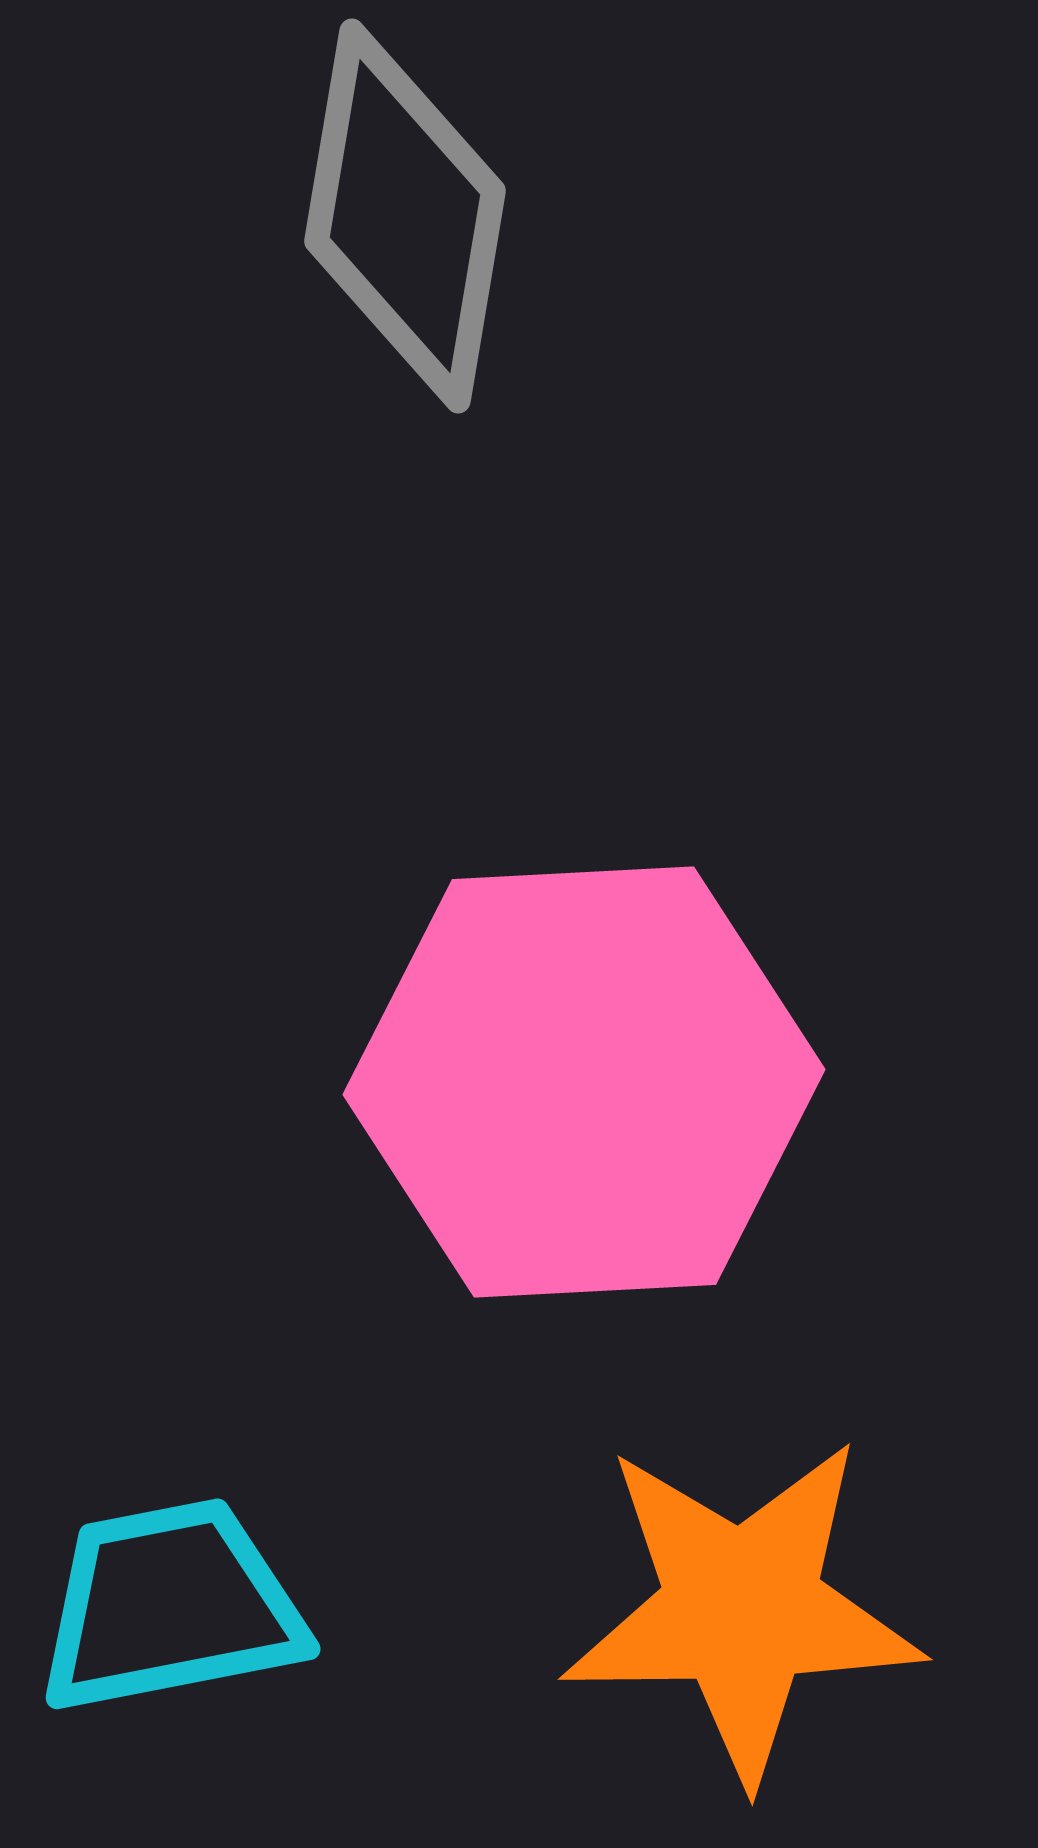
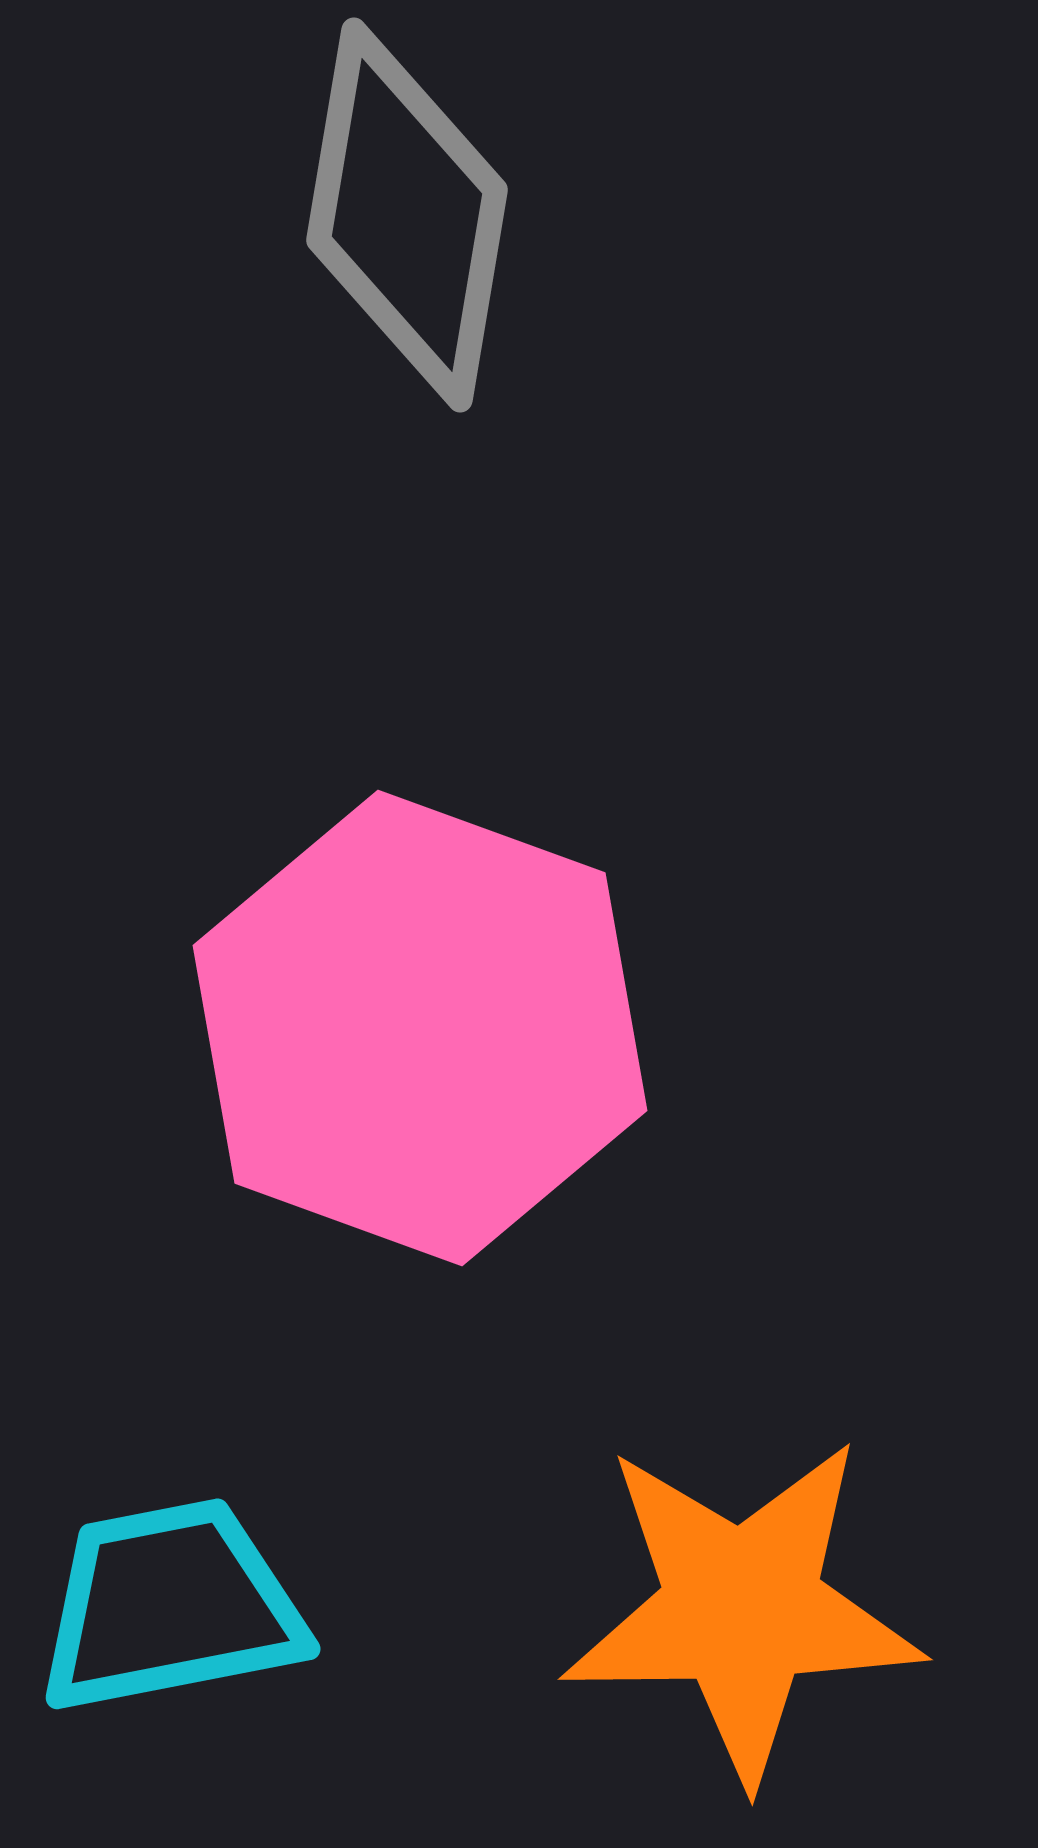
gray diamond: moved 2 px right, 1 px up
pink hexagon: moved 164 px left, 54 px up; rotated 23 degrees clockwise
